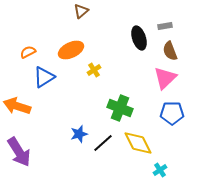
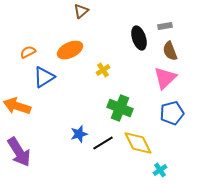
orange ellipse: moved 1 px left
yellow cross: moved 9 px right
blue pentagon: rotated 15 degrees counterclockwise
black line: rotated 10 degrees clockwise
